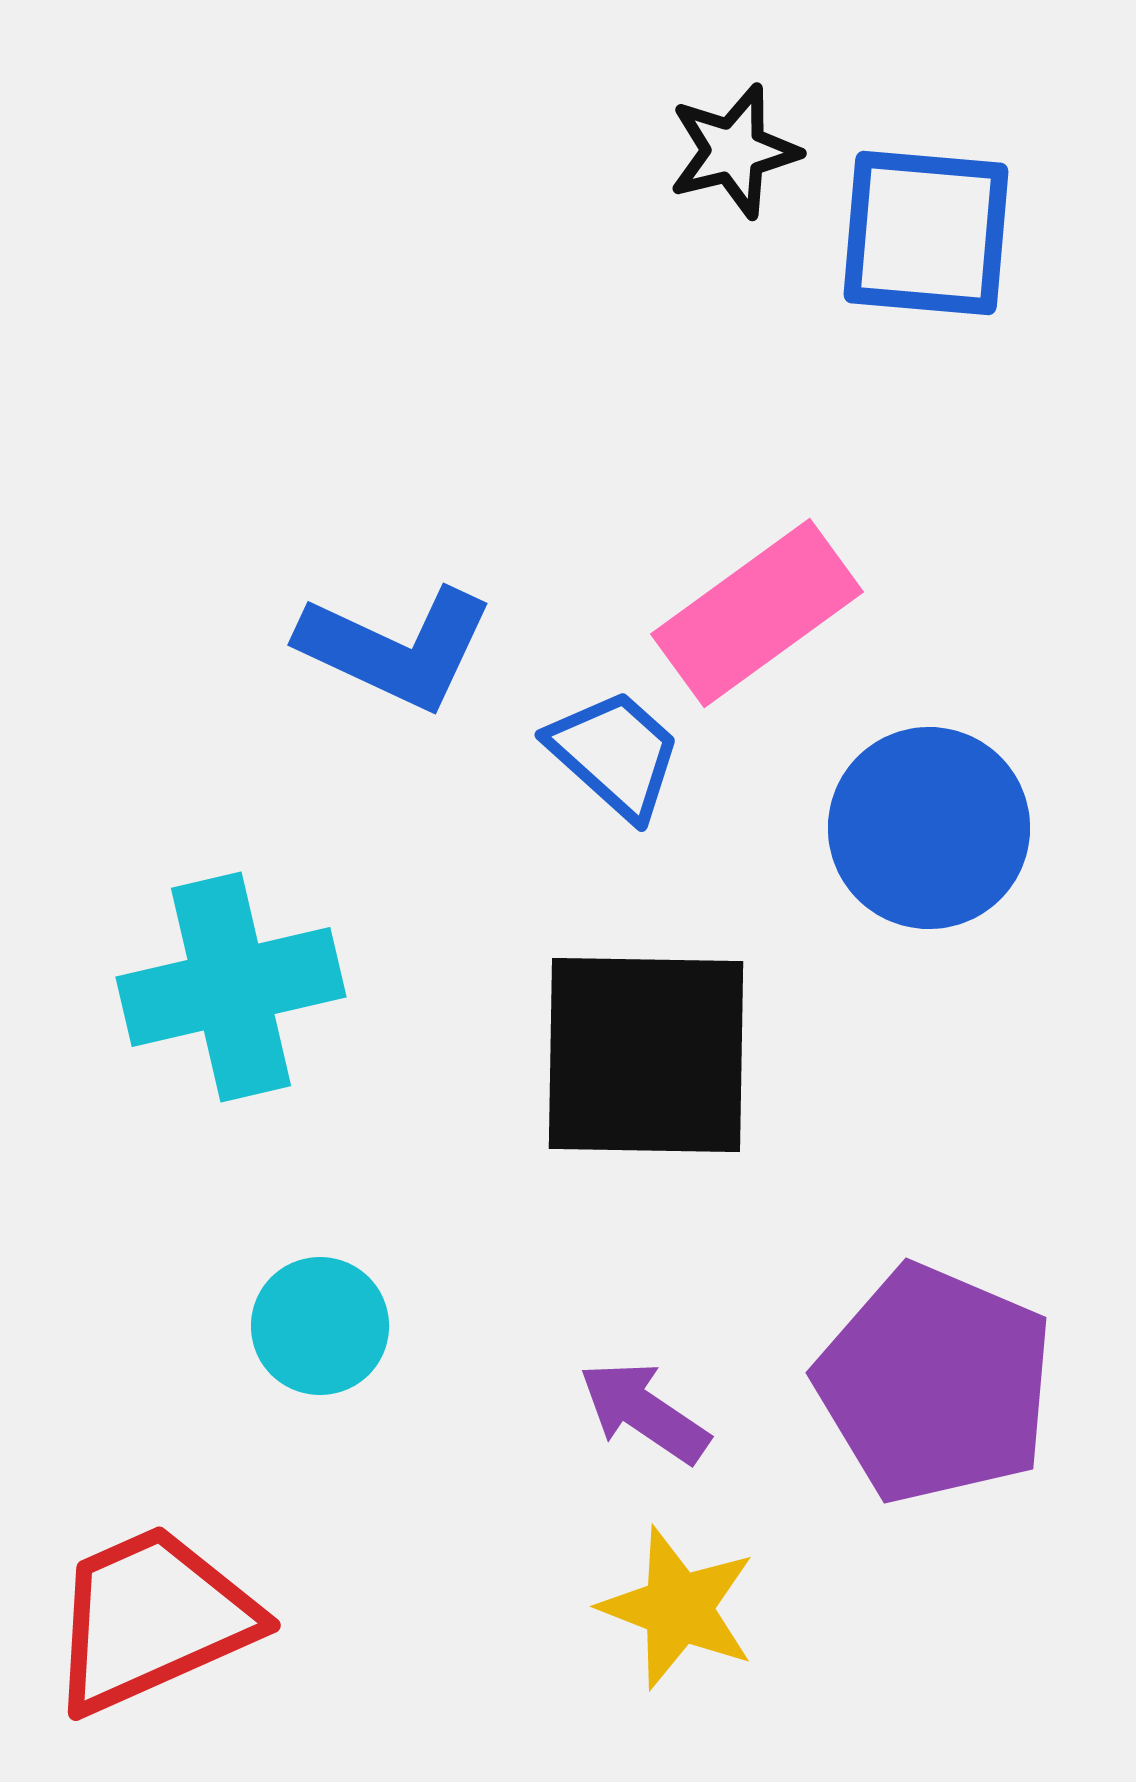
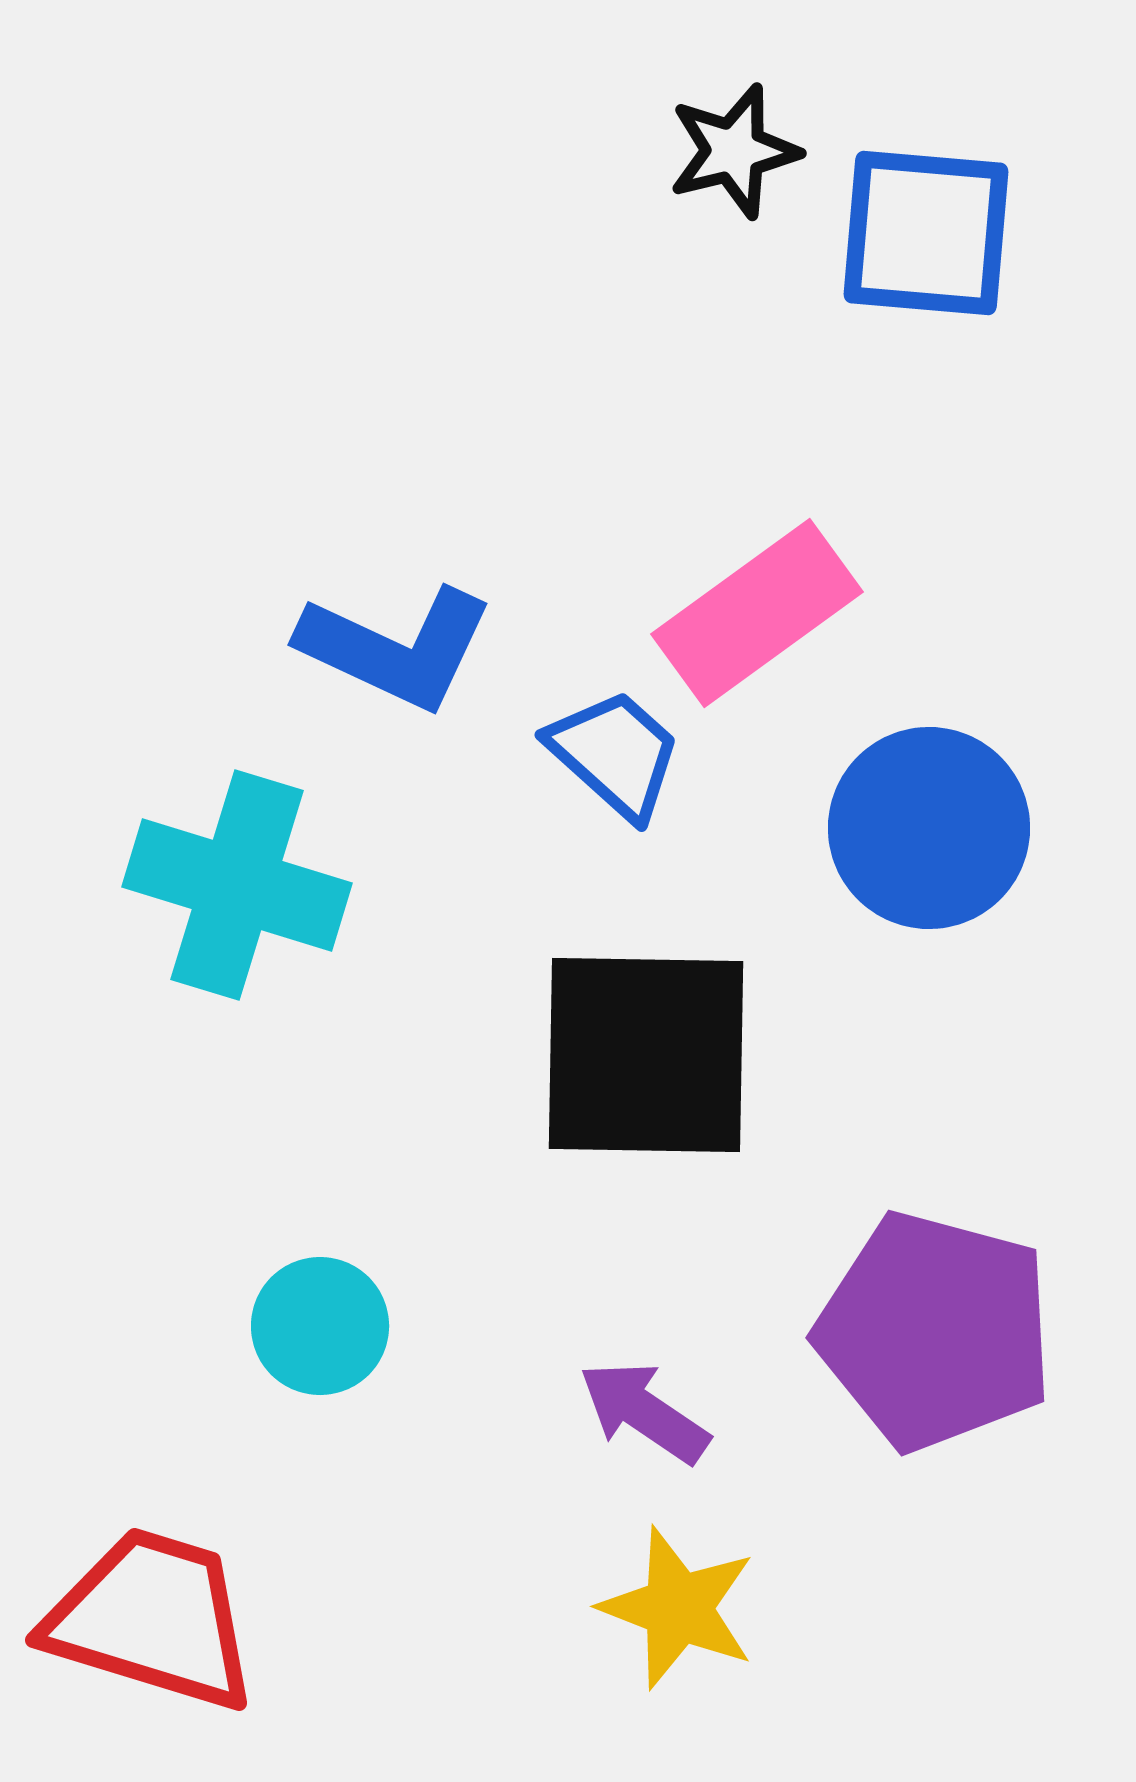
cyan cross: moved 6 px right, 102 px up; rotated 30 degrees clockwise
purple pentagon: moved 53 px up; rotated 8 degrees counterclockwise
red trapezoid: rotated 41 degrees clockwise
